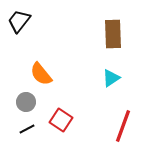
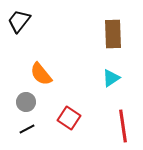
red square: moved 8 px right, 2 px up
red line: rotated 28 degrees counterclockwise
